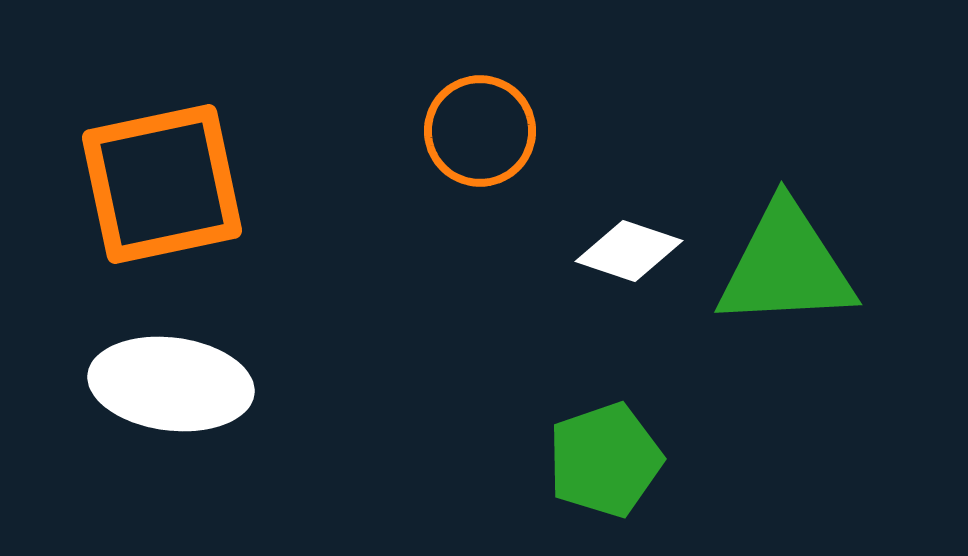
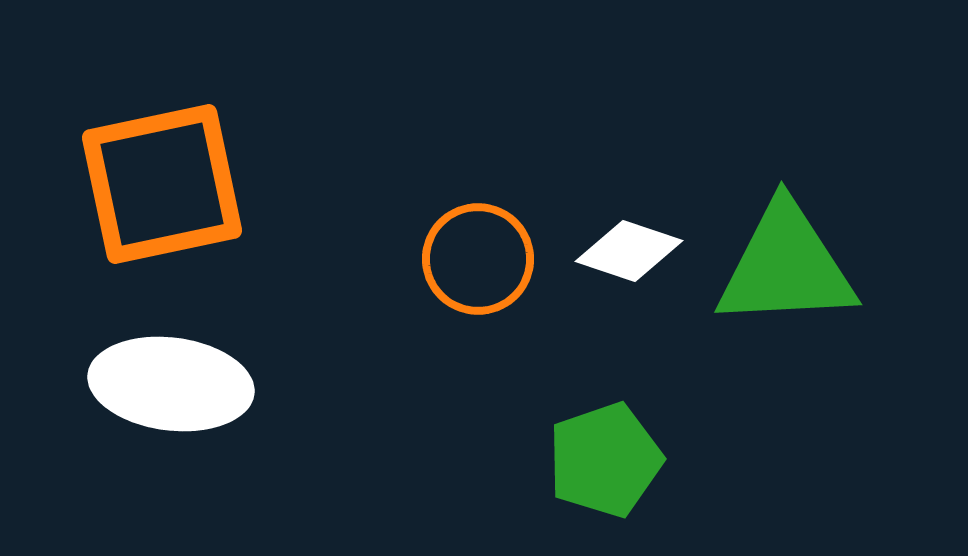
orange circle: moved 2 px left, 128 px down
